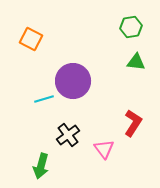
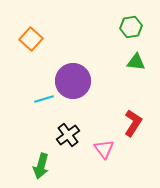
orange square: rotated 15 degrees clockwise
